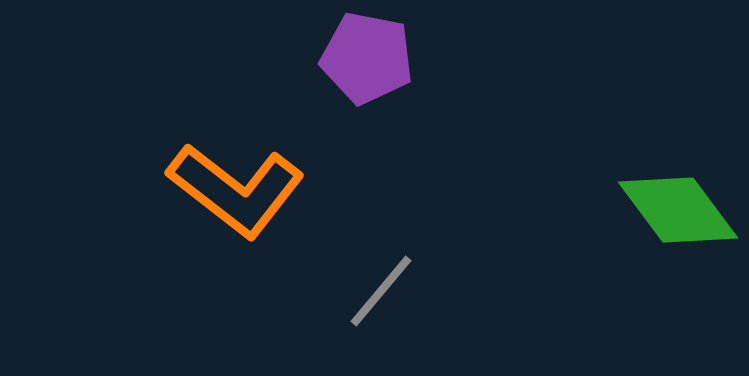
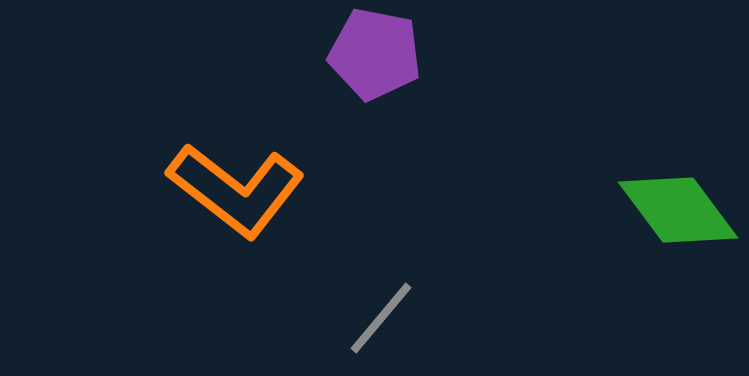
purple pentagon: moved 8 px right, 4 px up
gray line: moved 27 px down
